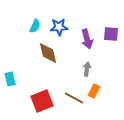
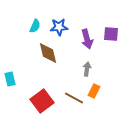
red square: rotated 15 degrees counterclockwise
